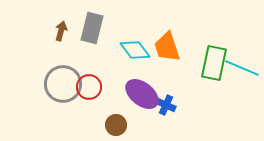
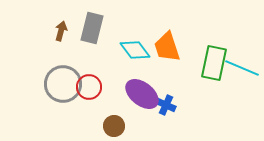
brown circle: moved 2 px left, 1 px down
